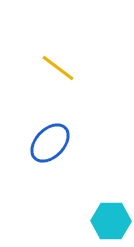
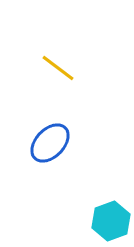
cyan hexagon: rotated 21 degrees counterclockwise
